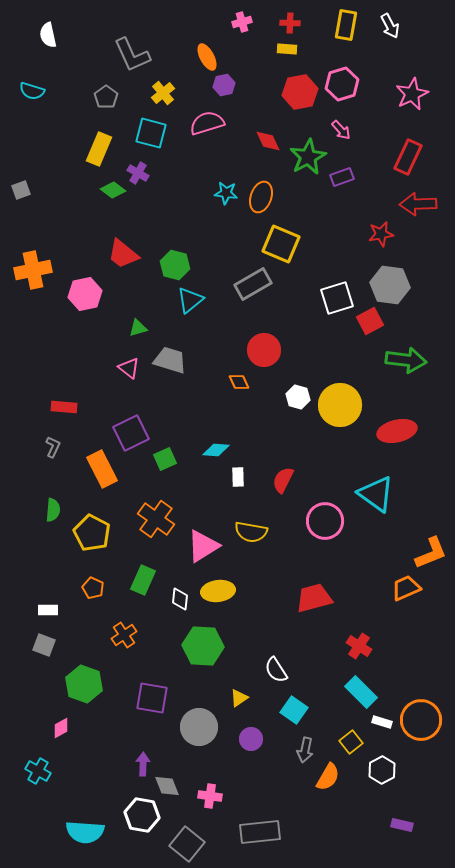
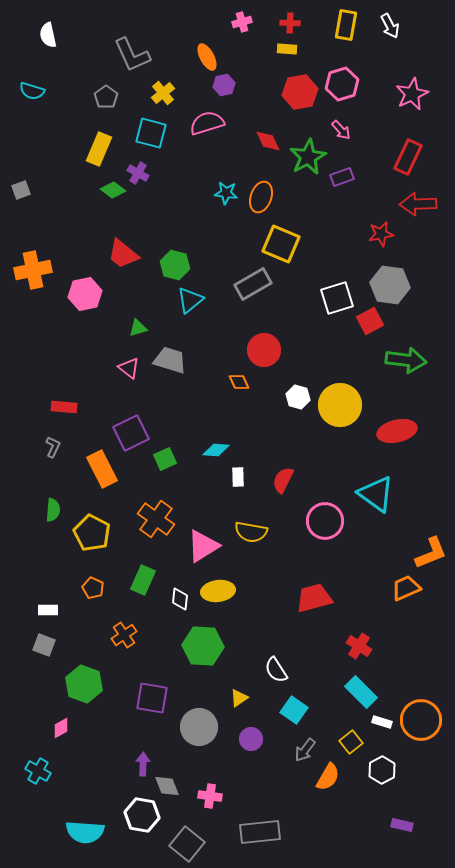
gray arrow at (305, 750): rotated 25 degrees clockwise
